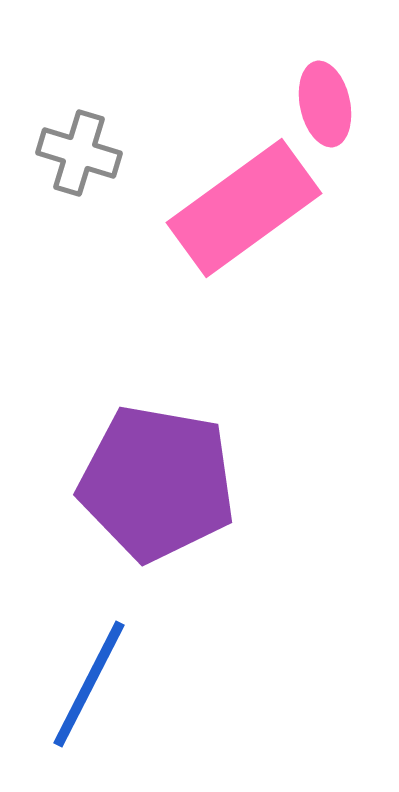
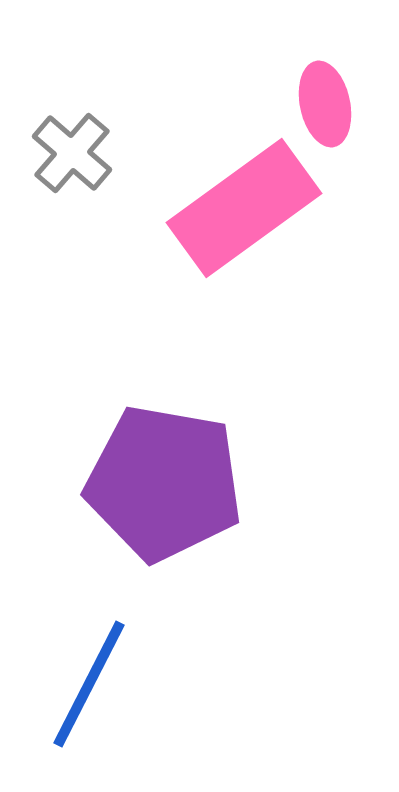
gray cross: moved 7 px left; rotated 24 degrees clockwise
purple pentagon: moved 7 px right
